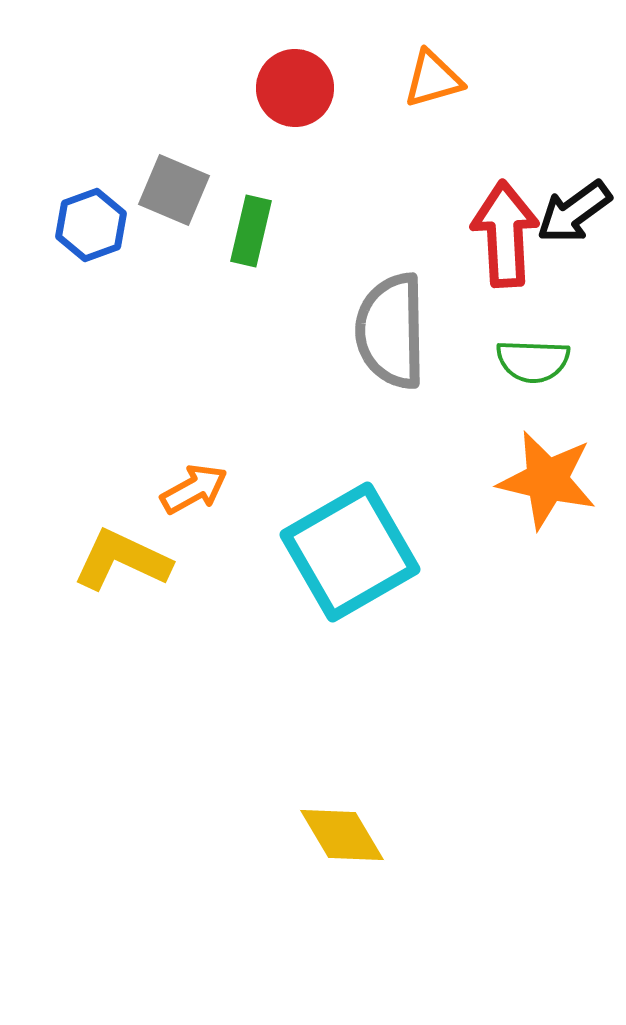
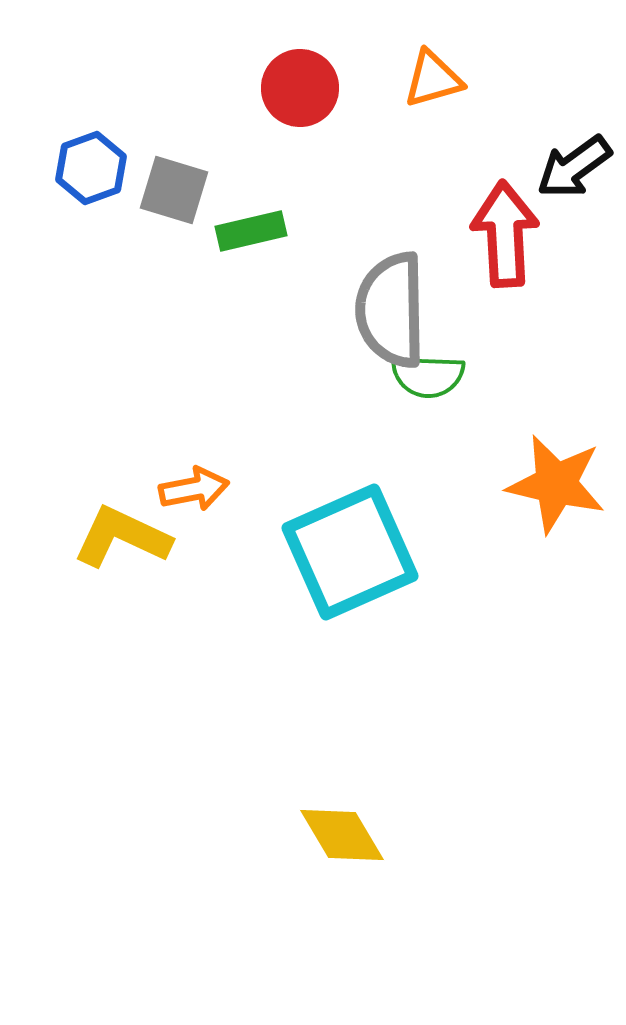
red circle: moved 5 px right
gray square: rotated 6 degrees counterclockwise
black arrow: moved 45 px up
blue hexagon: moved 57 px up
green rectangle: rotated 64 degrees clockwise
gray semicircle: moved 21 px up
green semicircle: moved 105 px left, 15 px down
orange star: moved 9 px right, 4 px down
orange arrow: rotated 18 degrees clockwise
cyan square: rotated 6 degrees clockwise
yellow L-shape: moved 23 px up
